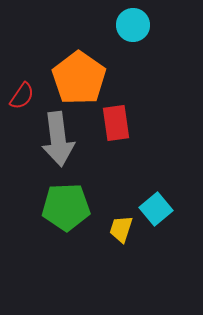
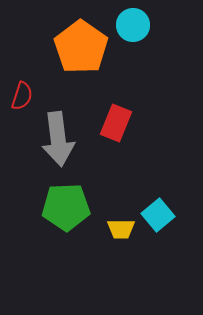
orange pentagon: moved 2 px right, 31 px up
red semicircle: rotated 16 degrees counterclockwise
red rectangle: rotated 30 degrees clockwise
cyan square: moved 2 px right, 6 px down
yellow trapezoid: rotated 108 degrees counterclockwise
